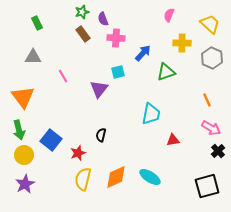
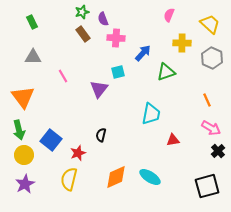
green rectangle: moved 5 px left, 1 px up
yellow semicircle: moved 14 px left
